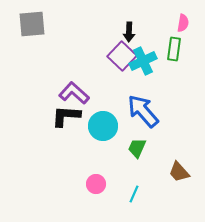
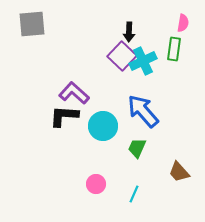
black L-shape: moved 2 px left
